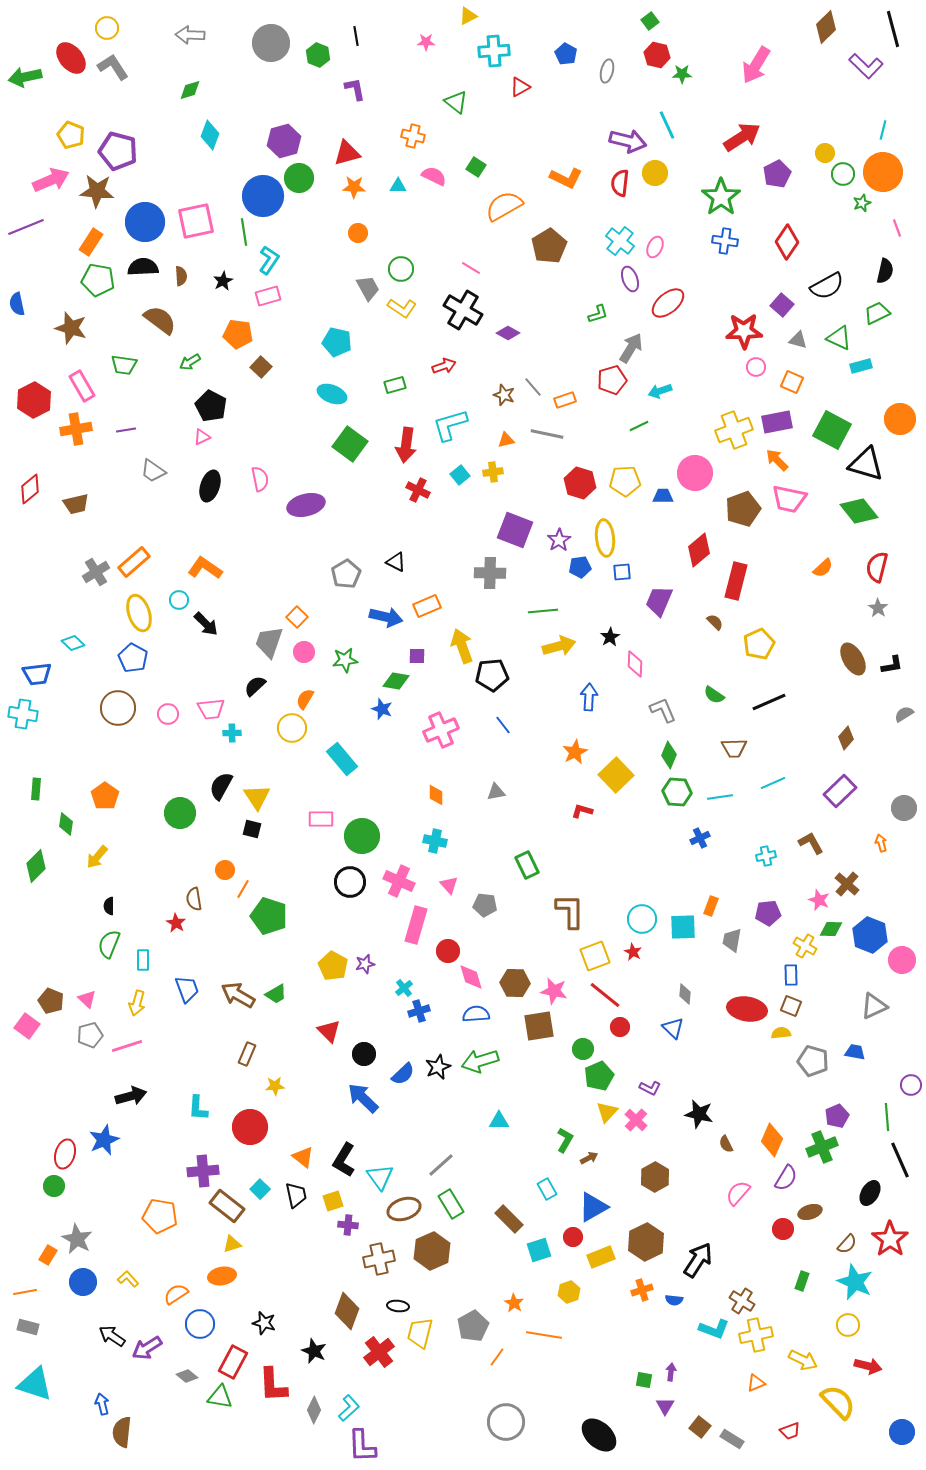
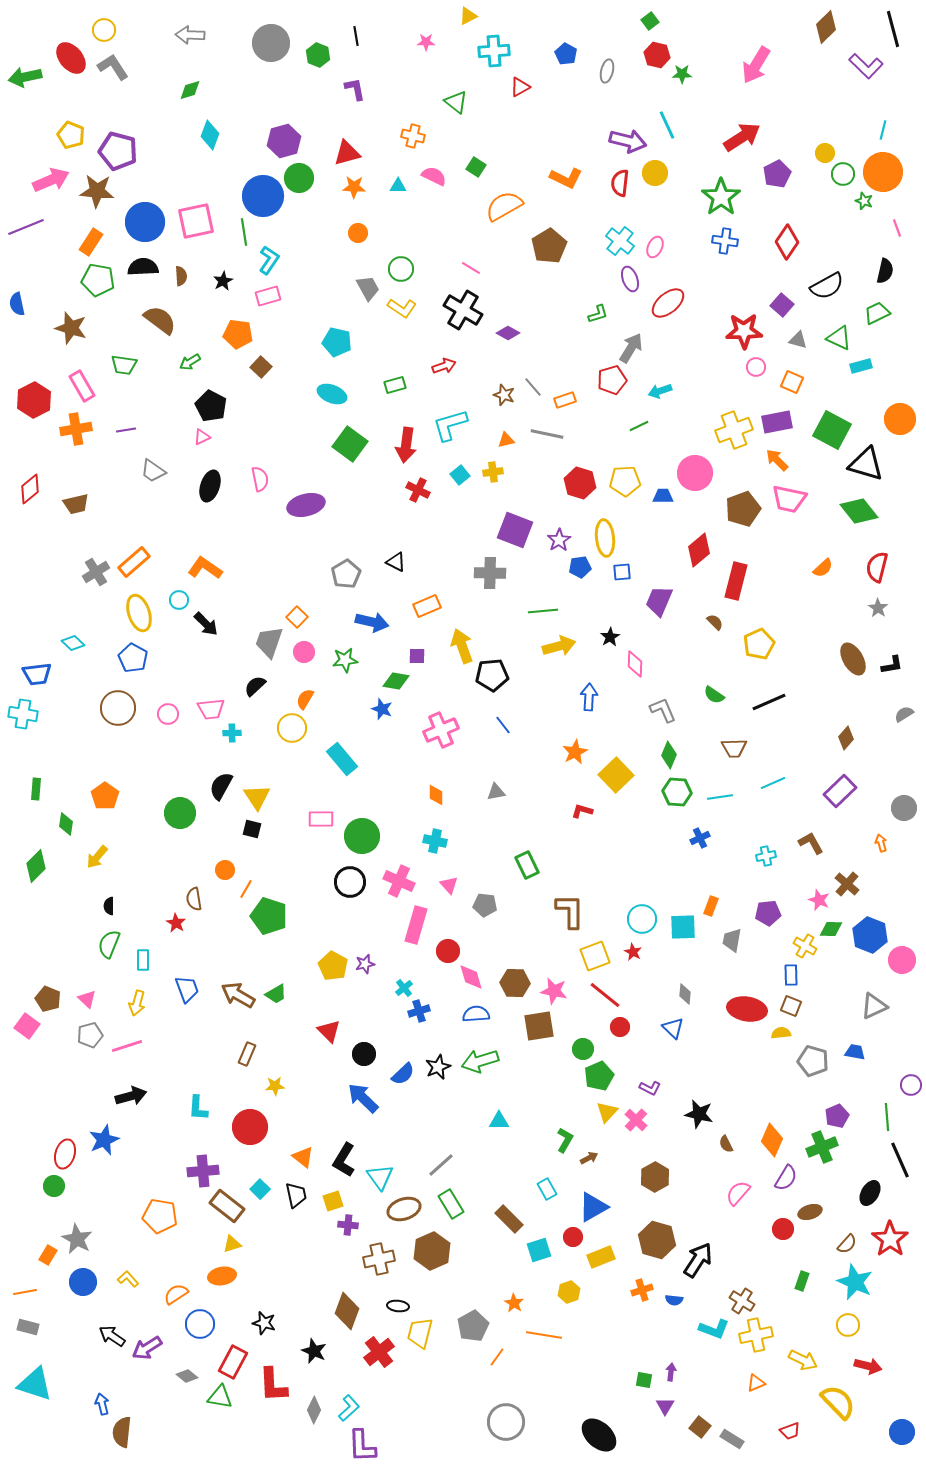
yellow circle at (107, 28): moved 3 px left, 2 px down
green star at (862, 203): moved 2 px right, 2 px up; rotated 30 degrees counterclockwise
blue arrow at (386, 617): moved 14 px left, 5 px down
orange line at (243, 889): moved 3 px right
brown pentagon at (51, 1001): moved 3 px left, 2 px up
brown hexagon at (646, 1242): moved 11 px right, 2 px up; rotated 18 degrees counterclockwise
